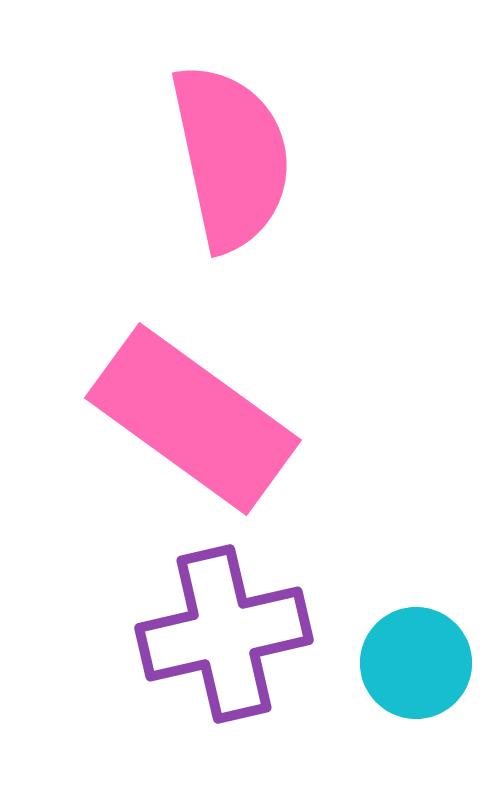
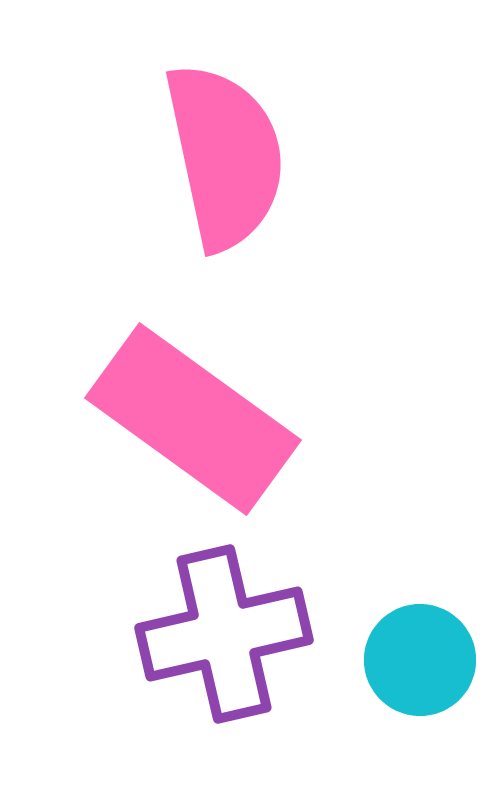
pink semicircle: moved 6 px left, 1 px up
cyan circle: moved 4 px right, 3 px up
